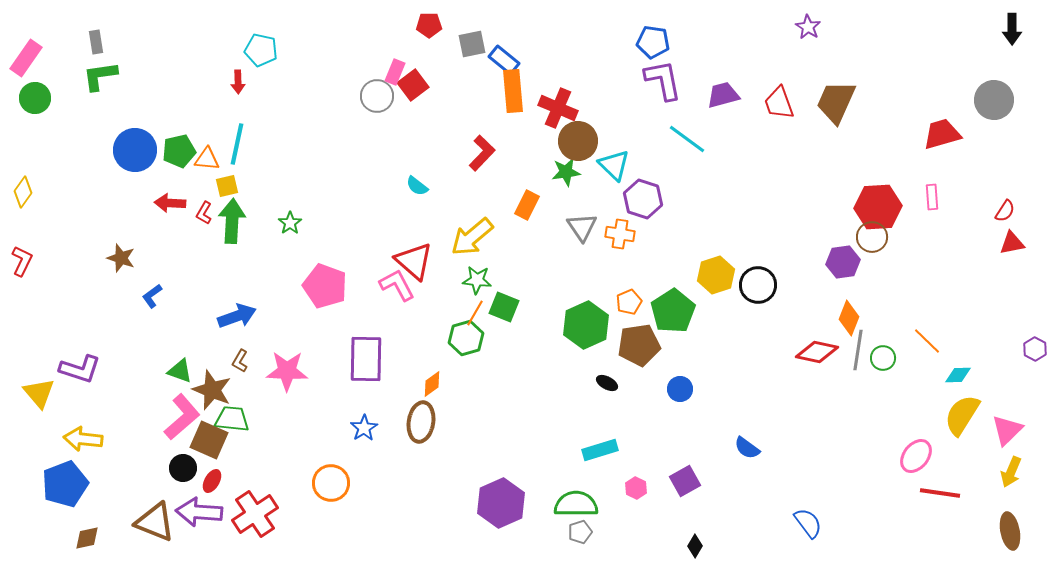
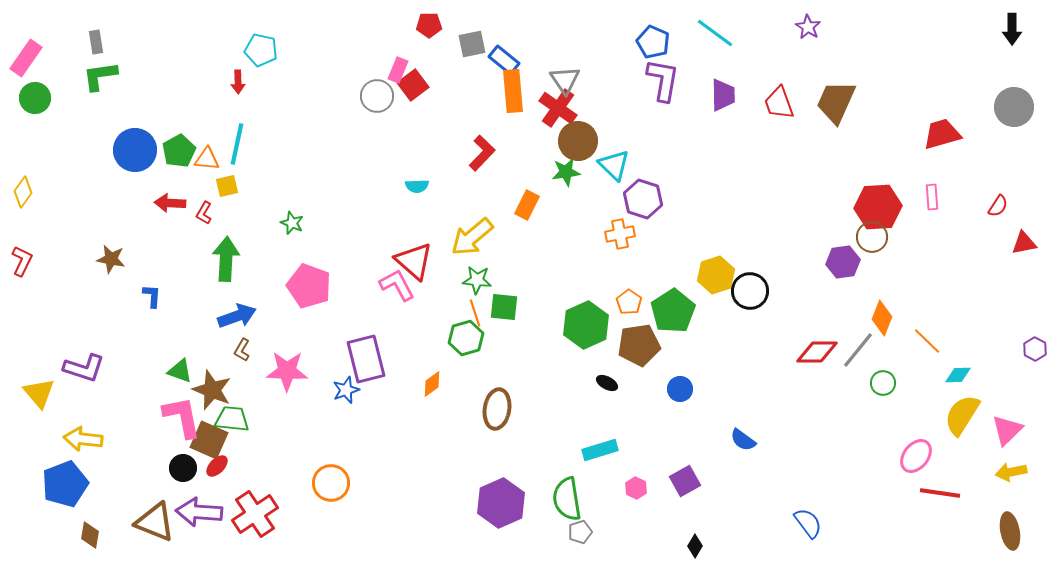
blue pentagon at (653, 42): rotated 16 degrees clockwise
pink rectangle at (395, 72): moved 3 px right, 2 px up
purple L-shape at (663, 80): rotated 21 degrees clockwise
purple trapezoid at (723, 95): rotated 104 degrees clockwise
gray circle at (994, 100): moved 20 px right, 7 px down
red cross at (558, 108): rotated 12 degrees clockwise
cyan line at (687, 139): moved 28 px right, 106 px up
green pentagon at (179, 151): rotated 16 degrees counterclockwise
cyan semicircle at (417, 186): rotated 40 degrees counterclockwise
red semicircle at (1005, 211): moved 7 px left, 5 px up
green arrow at (232, 221): moved 6 px left, 38 px down
green star at (290, 223): moved 2 px right; rotated 15 degrees counterclockwise
gray triangle at (582, 227): moved 17 px left, 147 px up
orange cross at (620, 234): rotated 20 degrees counterclockwise
red triangle at (1012, 243): moved 12 px right
brown star at (121, 258): moved 10 px left, 1 px down; rotated 8 degrees counterclockwise
black circle at (758, 285): moved 8 px left, 6 px down
pink pentagon at (325, 286): moved 16 px left
blue L-shape at (152, 296): rotated 130 degrees clockwise
orange pentagon at (629, 302): rotated 15 degrees counterclockwise
green square at (504, 307): rotated 16 degrees counterclockwise
orange line at (475, 313): rotated 48 degrees counterclockwise
orange diamond at (849, 318): moved 33 px right
gray line at (858, 350): rotated 30 degrees clockwise
red diamond at (817, 352): rotated 12 degrees counterclockwise
green circle at (883, 358): moved 25 px down
purple rectangle at (366, 359): rotated 15 degrees counterclockwise
brown L-shape at (240, 361): moved 2 px right, 11 px up
purple L-shape at (80, 369): moved 4 px right, 1 px up
pink L-shape at (182, 417): rotated 60 degrees counterclockwise
brown ellipse at (421, 422): moved 76 px right, 13 px up
blue star at (364, 428): moved 18 px left, 38 px up; rotated 12 degrees clockwise
blue semicircle at (747, 448): moved 4 px left, 8 px up
yellow arrow at (1011, 472): rotated 56 degrees clockwise
red ellipse at (212, 481): moved 5 px right, 15 px up; rotated 15 degrees clockwise
green semicircle at (576, 504): moved 9 px left, 5 px up; rotated 99 degrees counterclockwise
brown diamond at (87, 538): moved 3 px right, 3 px up; rotated 68 degrees counterclockwise
